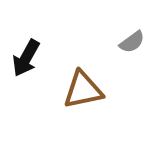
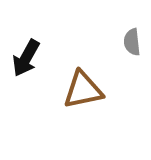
gray semicircle: rotated 120 degrees clockwise
